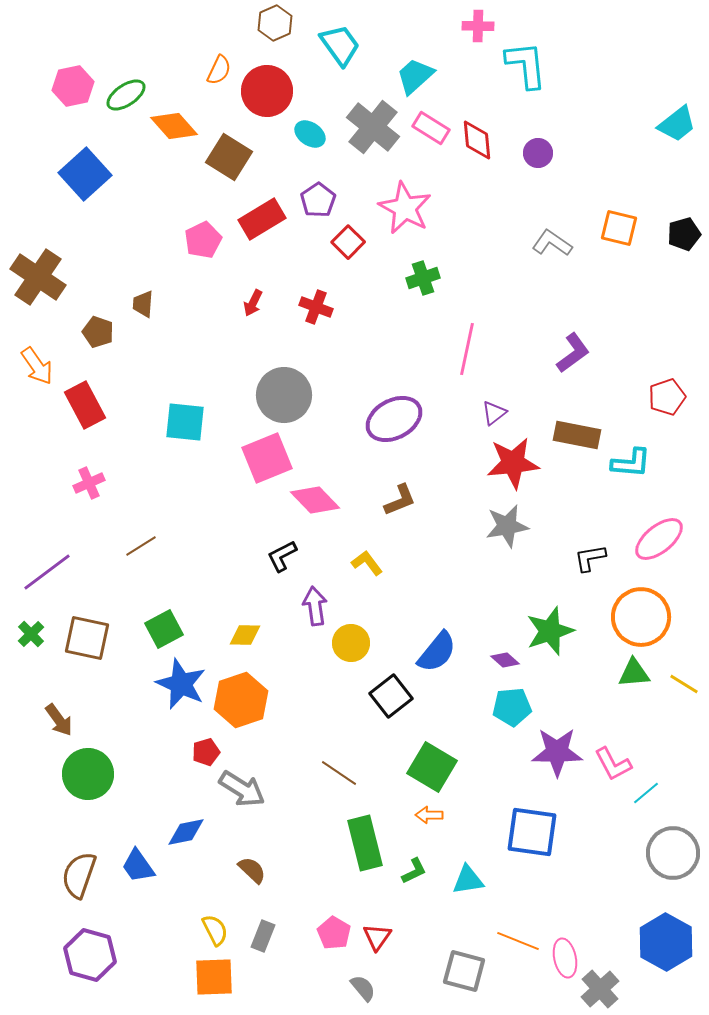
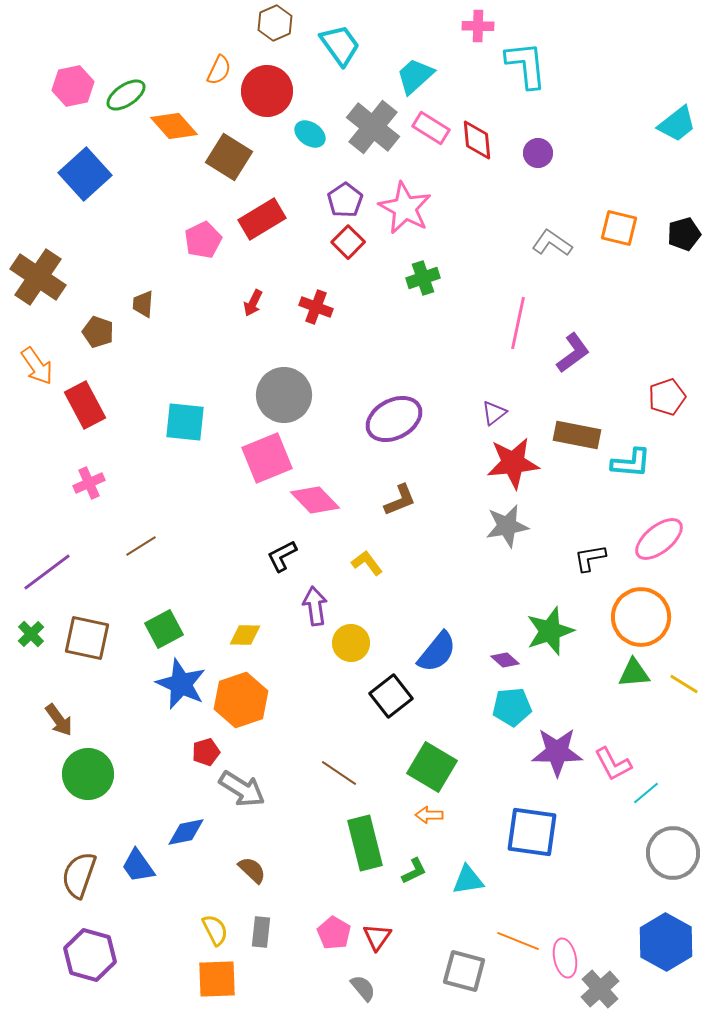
purple pentagon at (318, 200): moved 27 px right
pink line at (467, 349): moved 51 px right, 26 px up
gray rectangle at (263, 936): moved 2 px left, 4 px up; rotated 16 degrees counterclockwise
orange square at (214, 977): moved 3 px right, 2 px down
